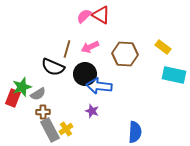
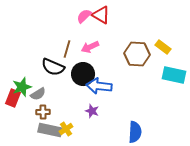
brown hexagon: moved 12 px right
black circle: moved 2 px left
gray rectangle: rotated 50 degrees counterclockwise
